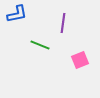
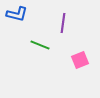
blue L-shape: rotated 25 degrees clockwise
